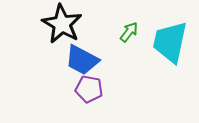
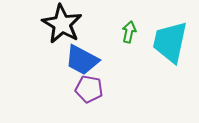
green arrow: rotated 25 degrees counterclockwise
